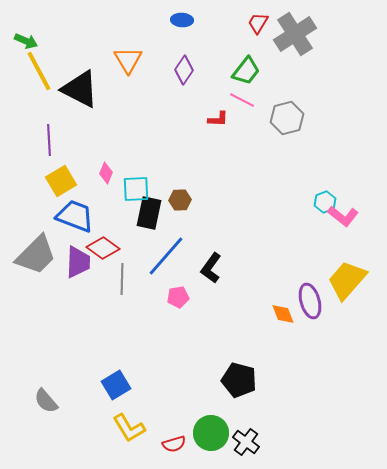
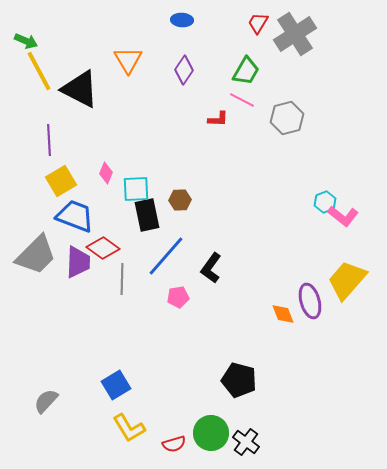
green trapezoid: rotated 8 degrees counterclockwise
black rectangle: moved 2 px left, 2 px down; rotated 24 degrees counterclockwise
gray semicircle: rotated 84 degrees clockwise
